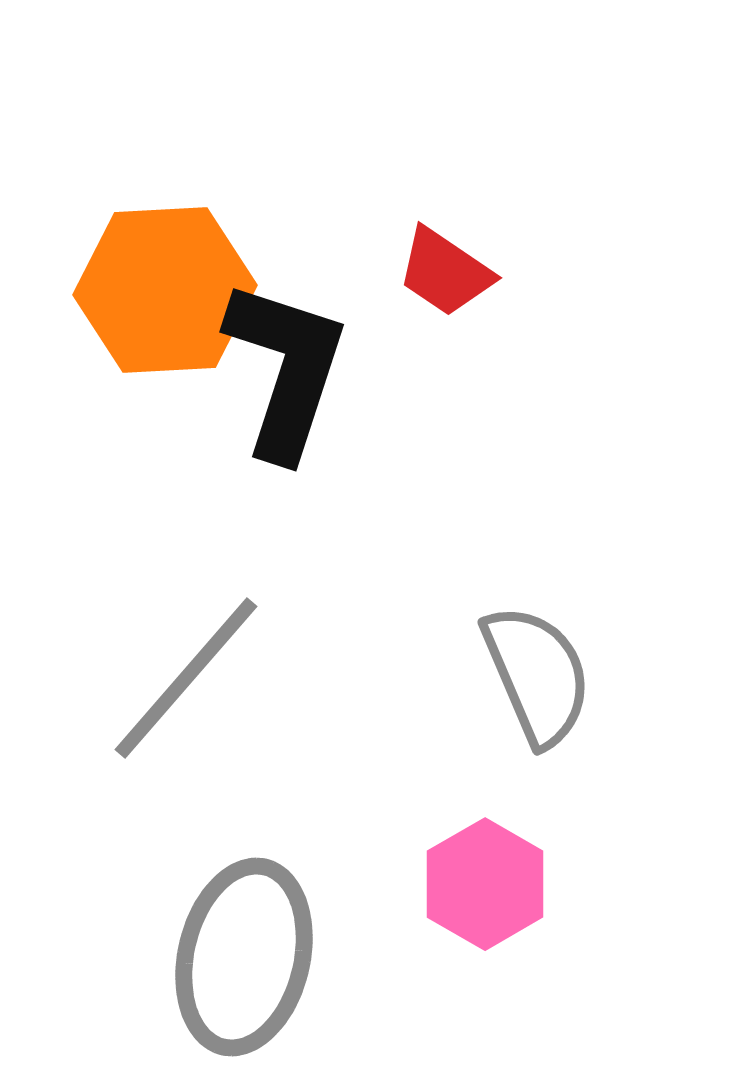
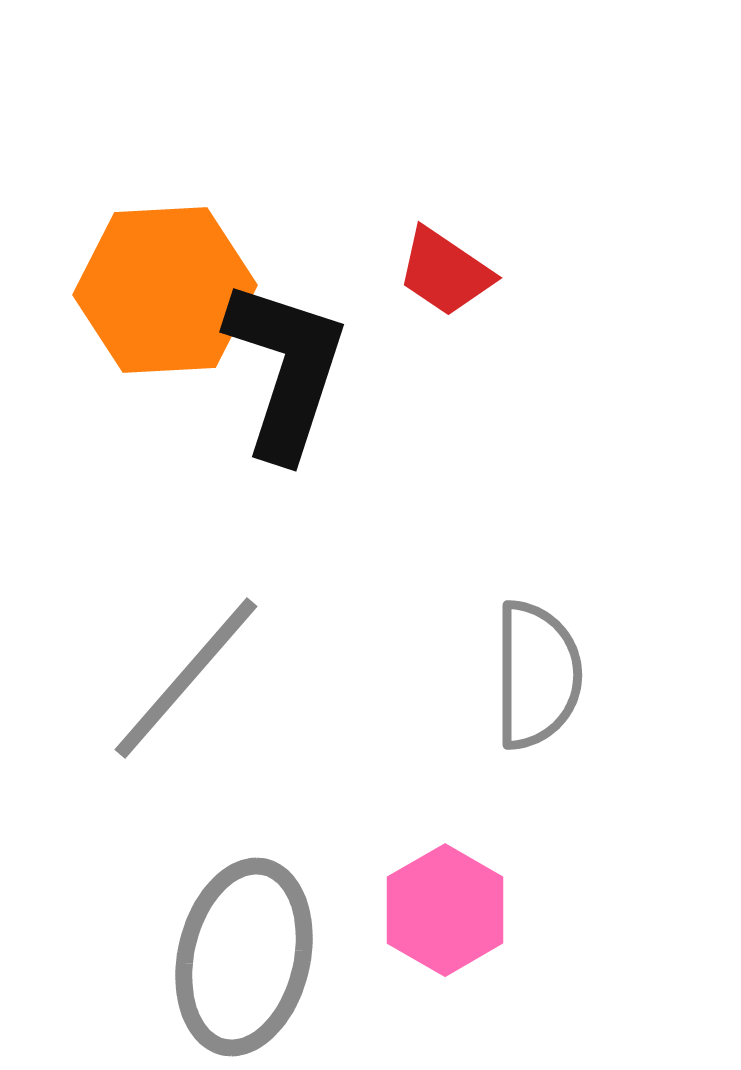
gray semicircle: rotated 23 degrees clockwise
pink hexagon: moved 40 px left, 26 px down
